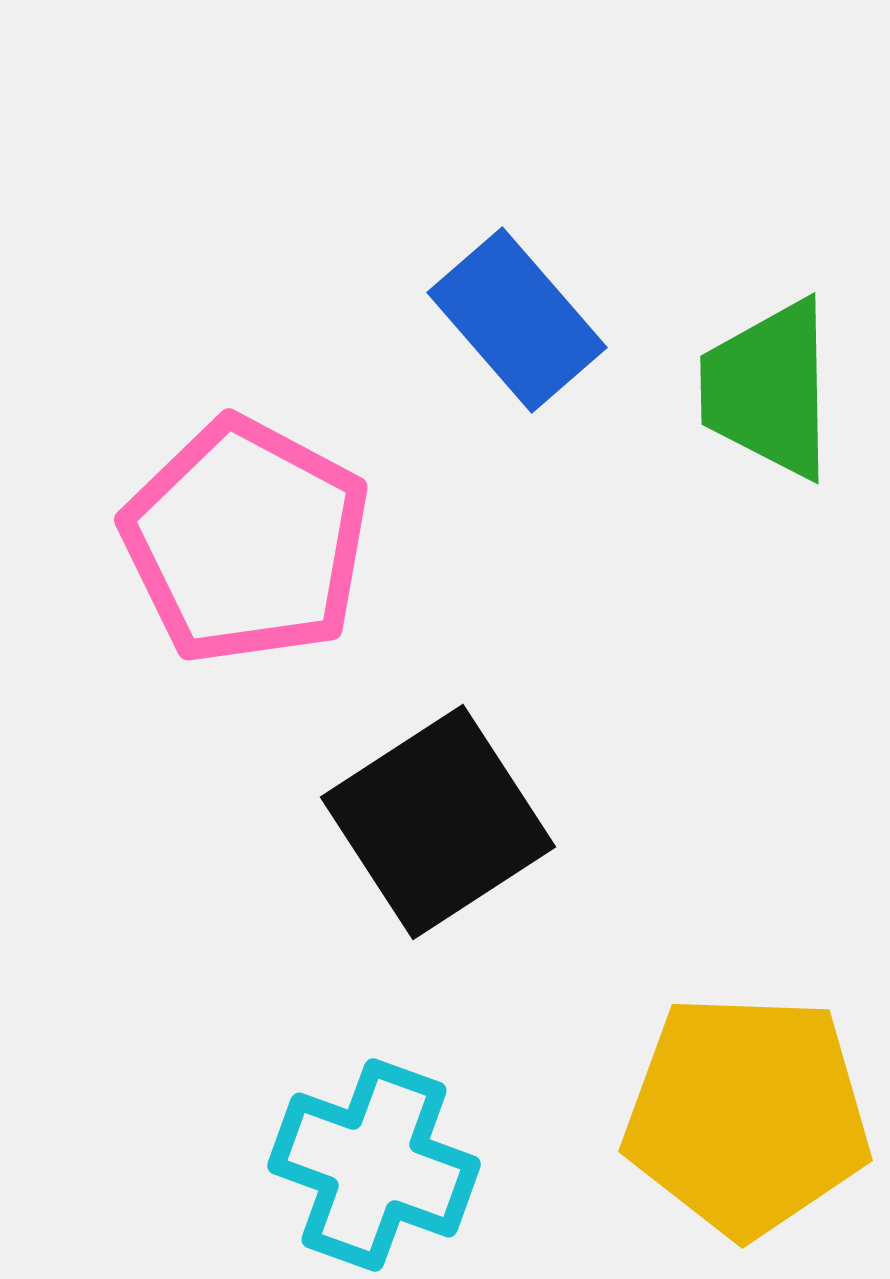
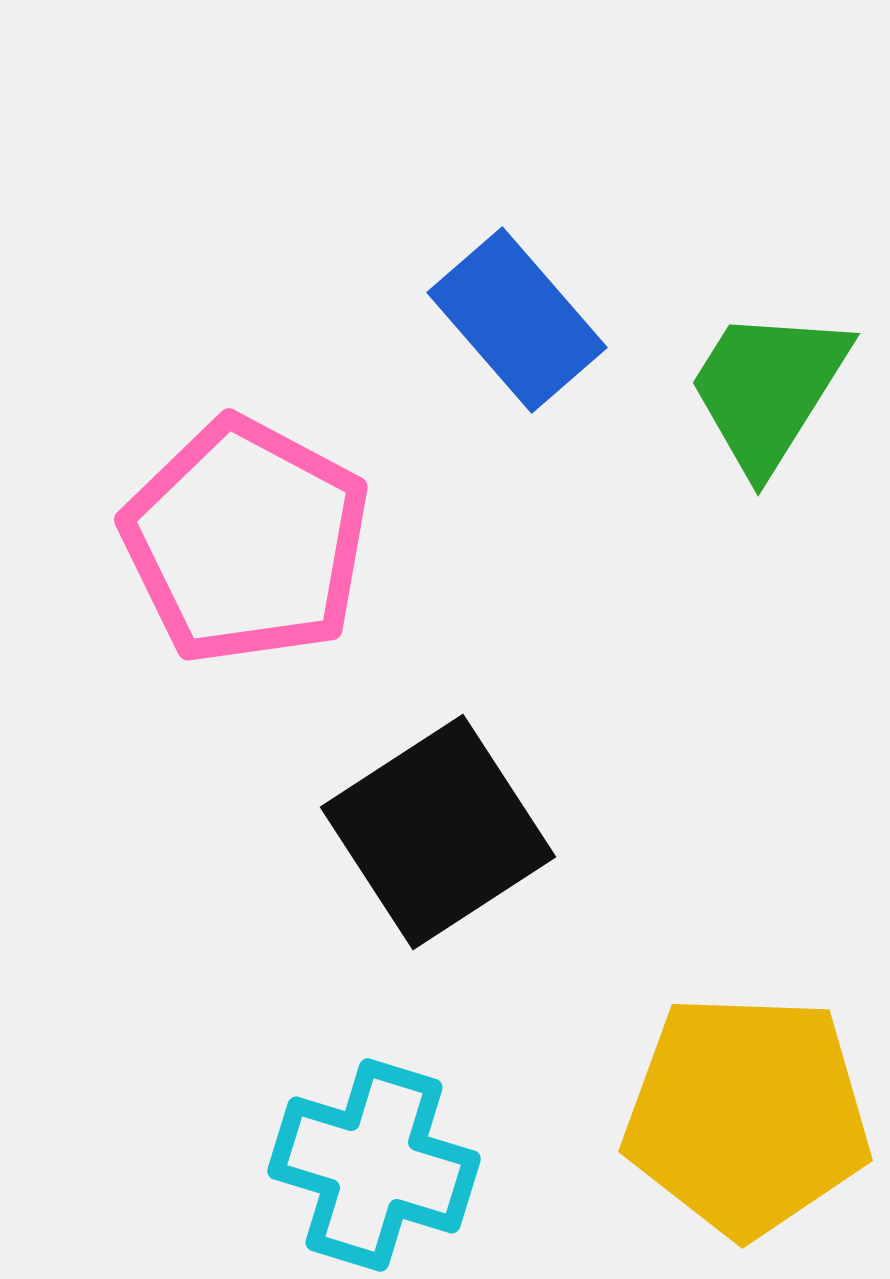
green trapezoid: rotated 33 degrees clockwise
black square: moved 10 px down
cyan cross: rotated 3 degrees counterclockwise
